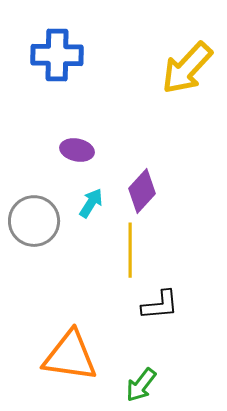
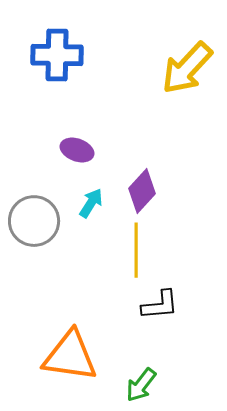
purple ellipse: rotated 8 degrees clockwise
yellow line: moved 6 px right
